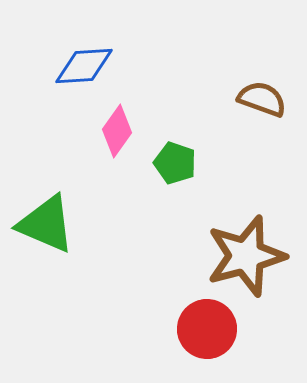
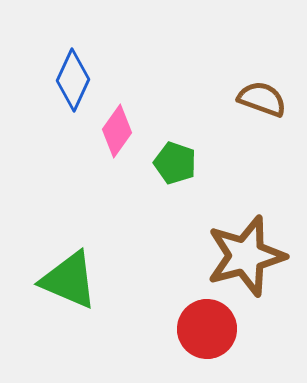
blue diamond: moved 11 px left, 14 px down; rotated 62 degrees counterclockwise
green triangle: moved 23 px right, 56 px down
